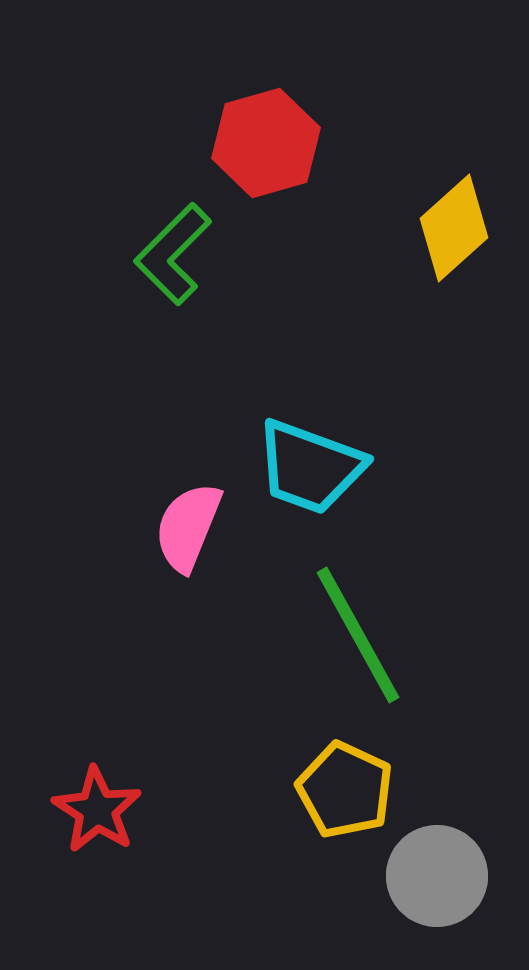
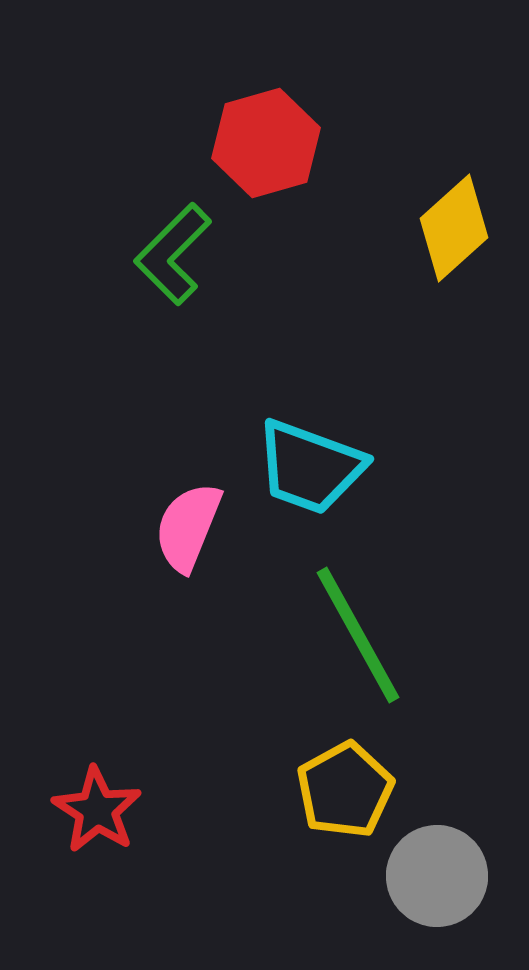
yellow pentagon: rotated 18 degrees clockwise
